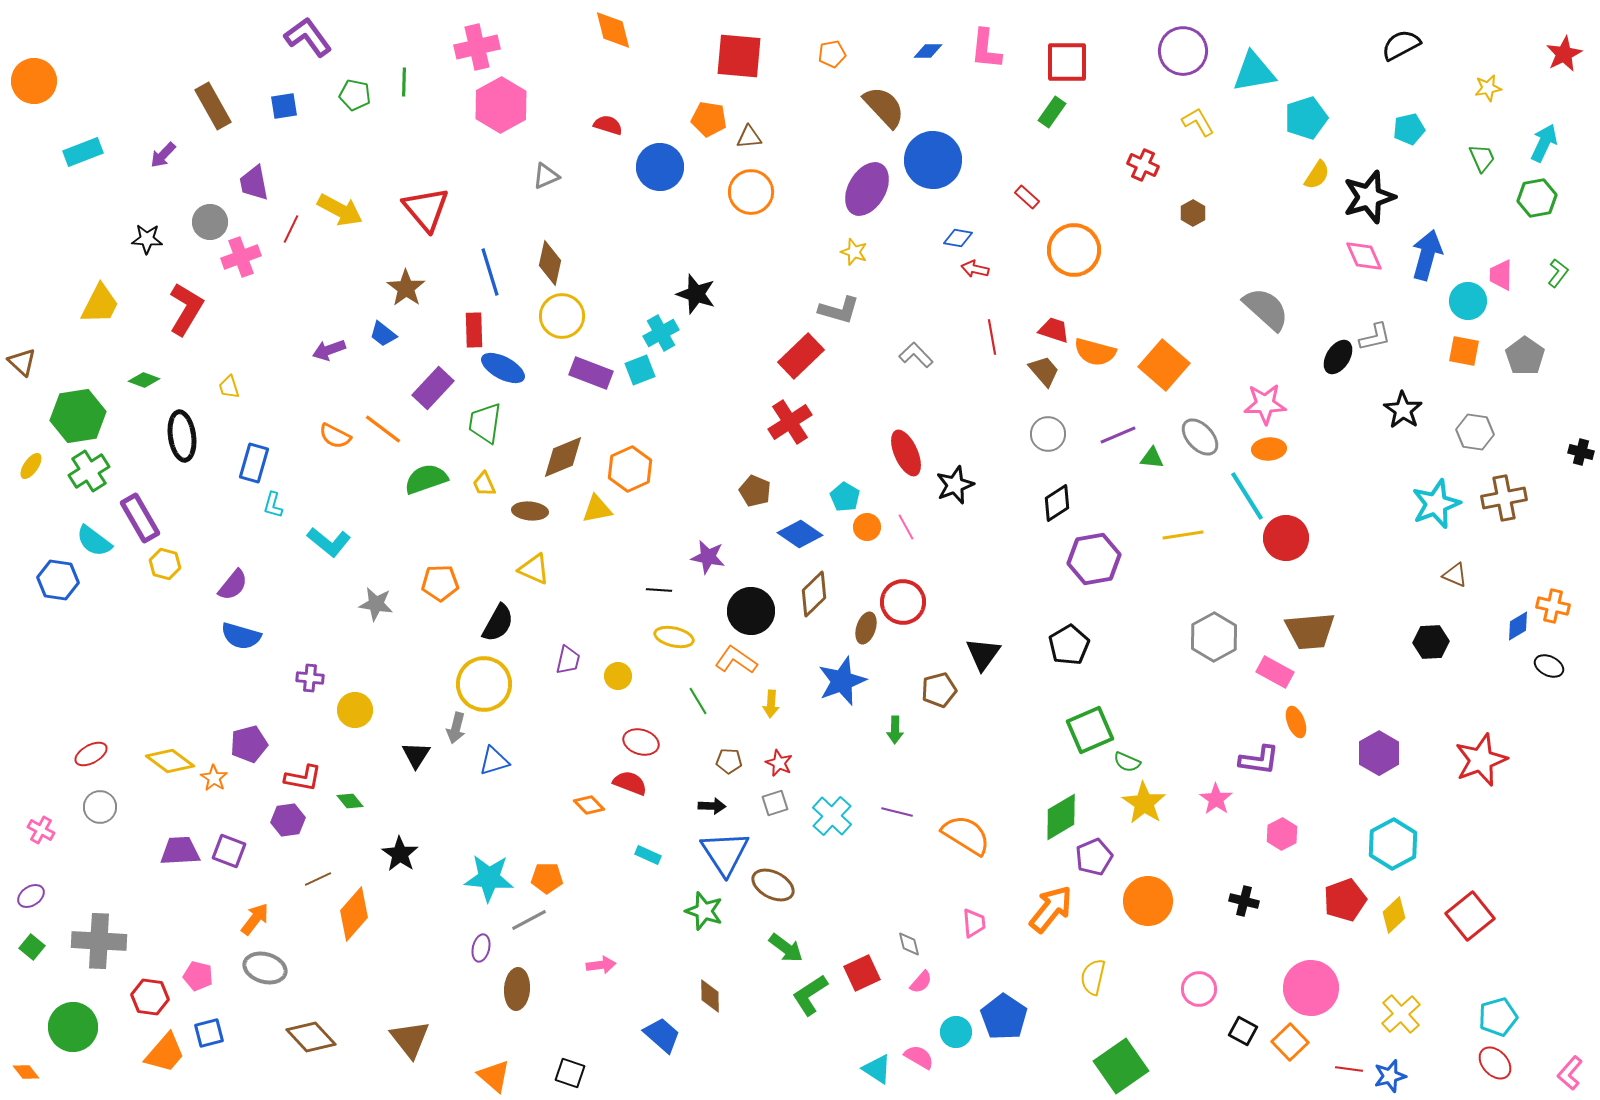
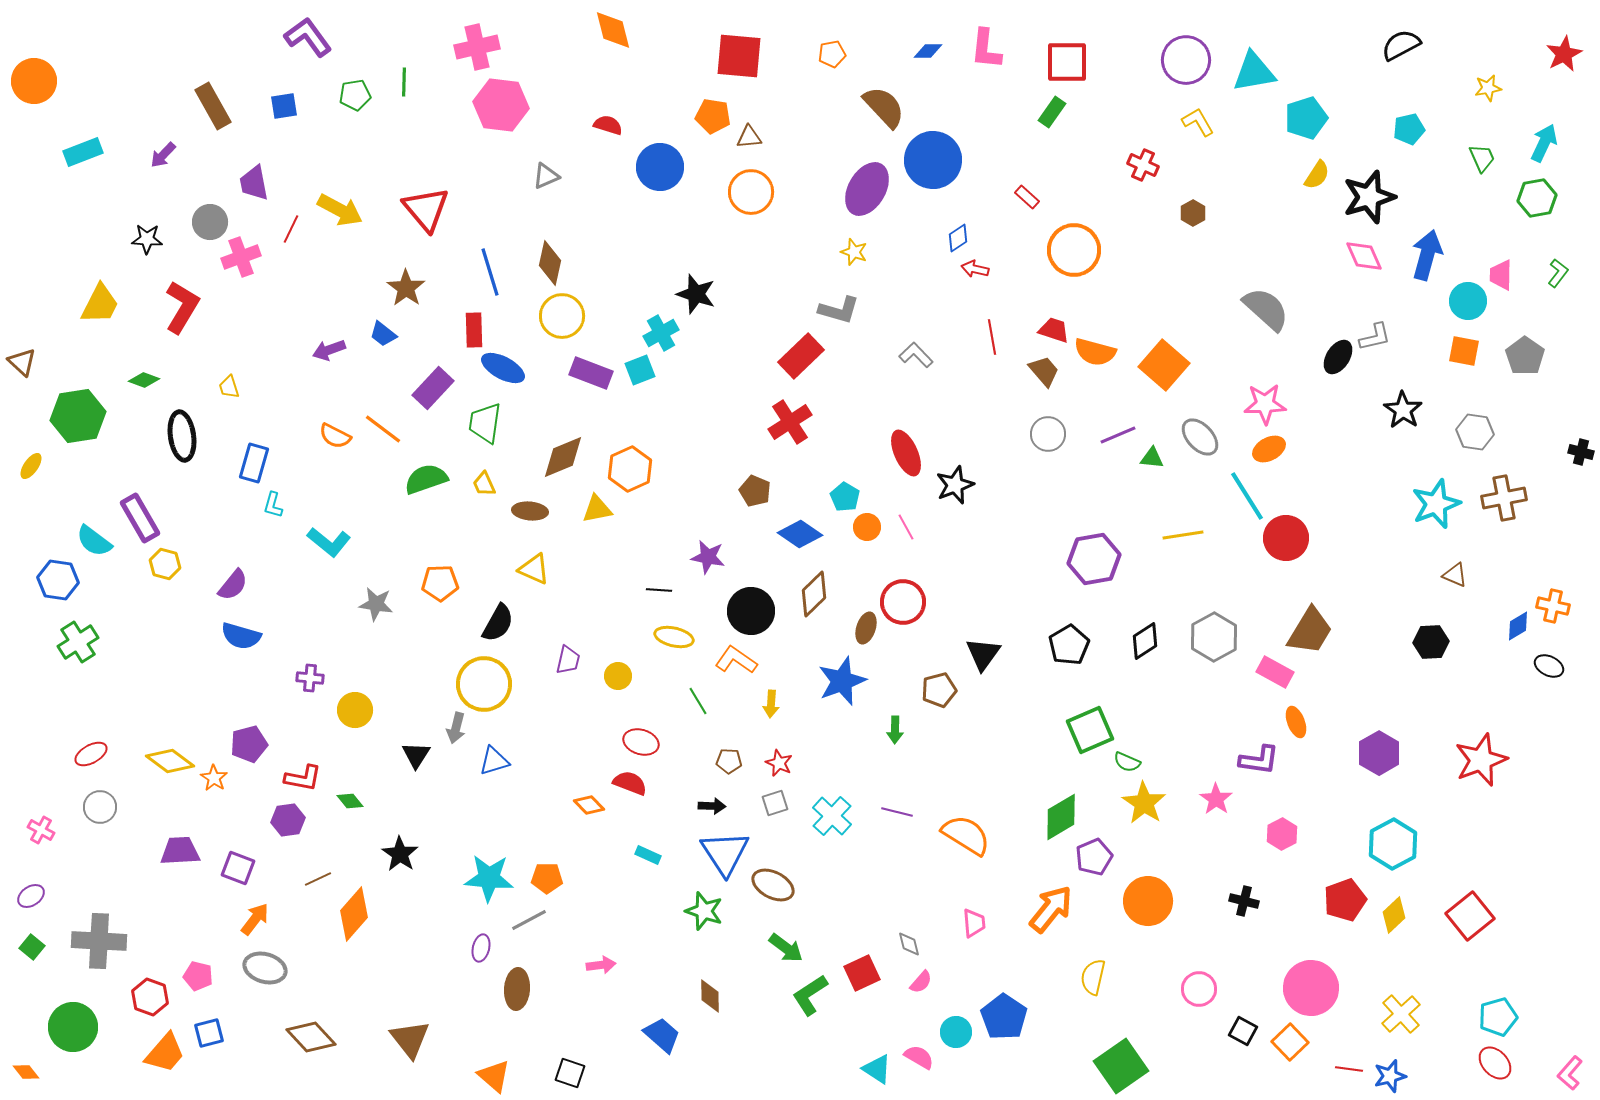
purple circle at (1183, 51): moved 3 px right, 9 px down
green pentagon at (355, 95): rotated 20 degrees counterclockwise
pink hexagon at (501, 105): rotated 24 degrees counterclockwise
orange pentagon at (709, 119): moved 4 px right, 3 px up
blue diamond at (958, 238): rotated 44 degrees counterclockwise
red L-shape at (186, 309): moved 4 px left, 2 px up
orange ellipse at (1269, 449): rotated 24 degrees counterclockwise
green cross at (89, 471): moved 11 px left, 171 px down
black diamond at (1057, 503): moved 88 px right, 138 px down
brown trapezoid at (1310, 631): rotated 54 degrees counterclockwise
purple square at (229, 851): moved 9 px right, 17 px down
red hexagon at (150, 997): rotated 12 degrees clockwise
